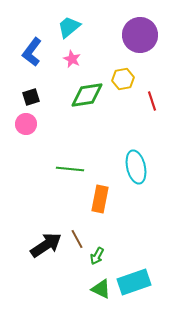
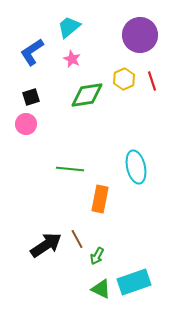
blue L-shape: rotated 20 degrees clockwise
yellow hexagon: moved 1 px right; rotated 15 degrees counterclockwise
red line: moved 20 px up
